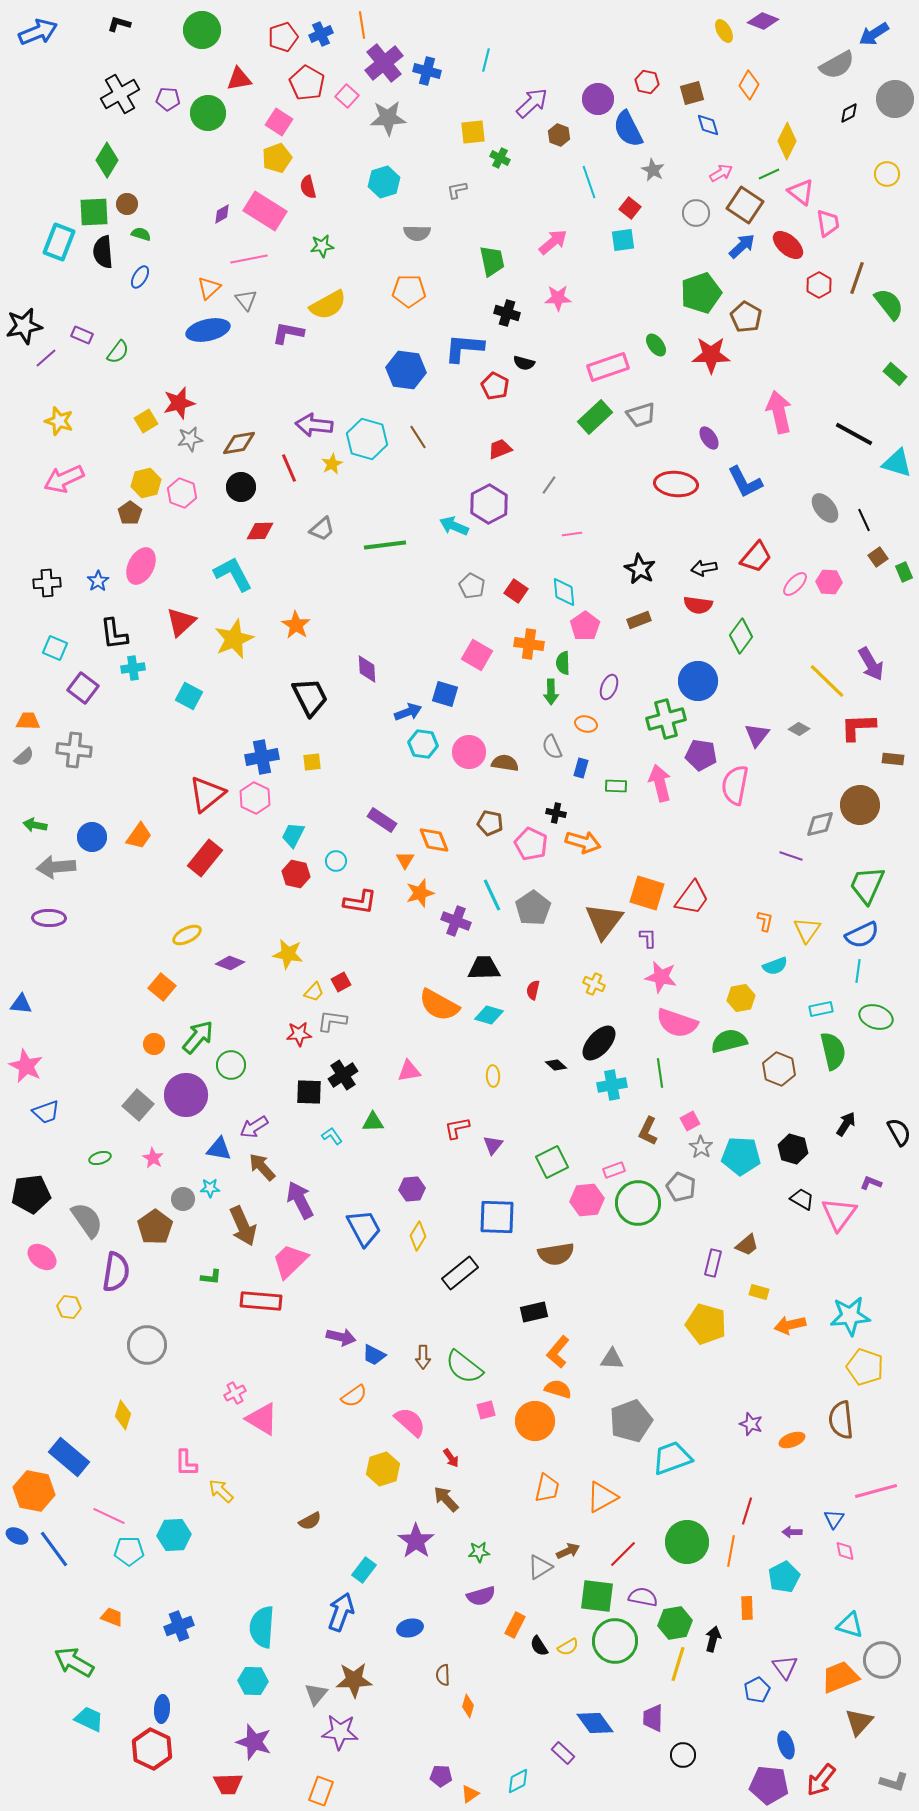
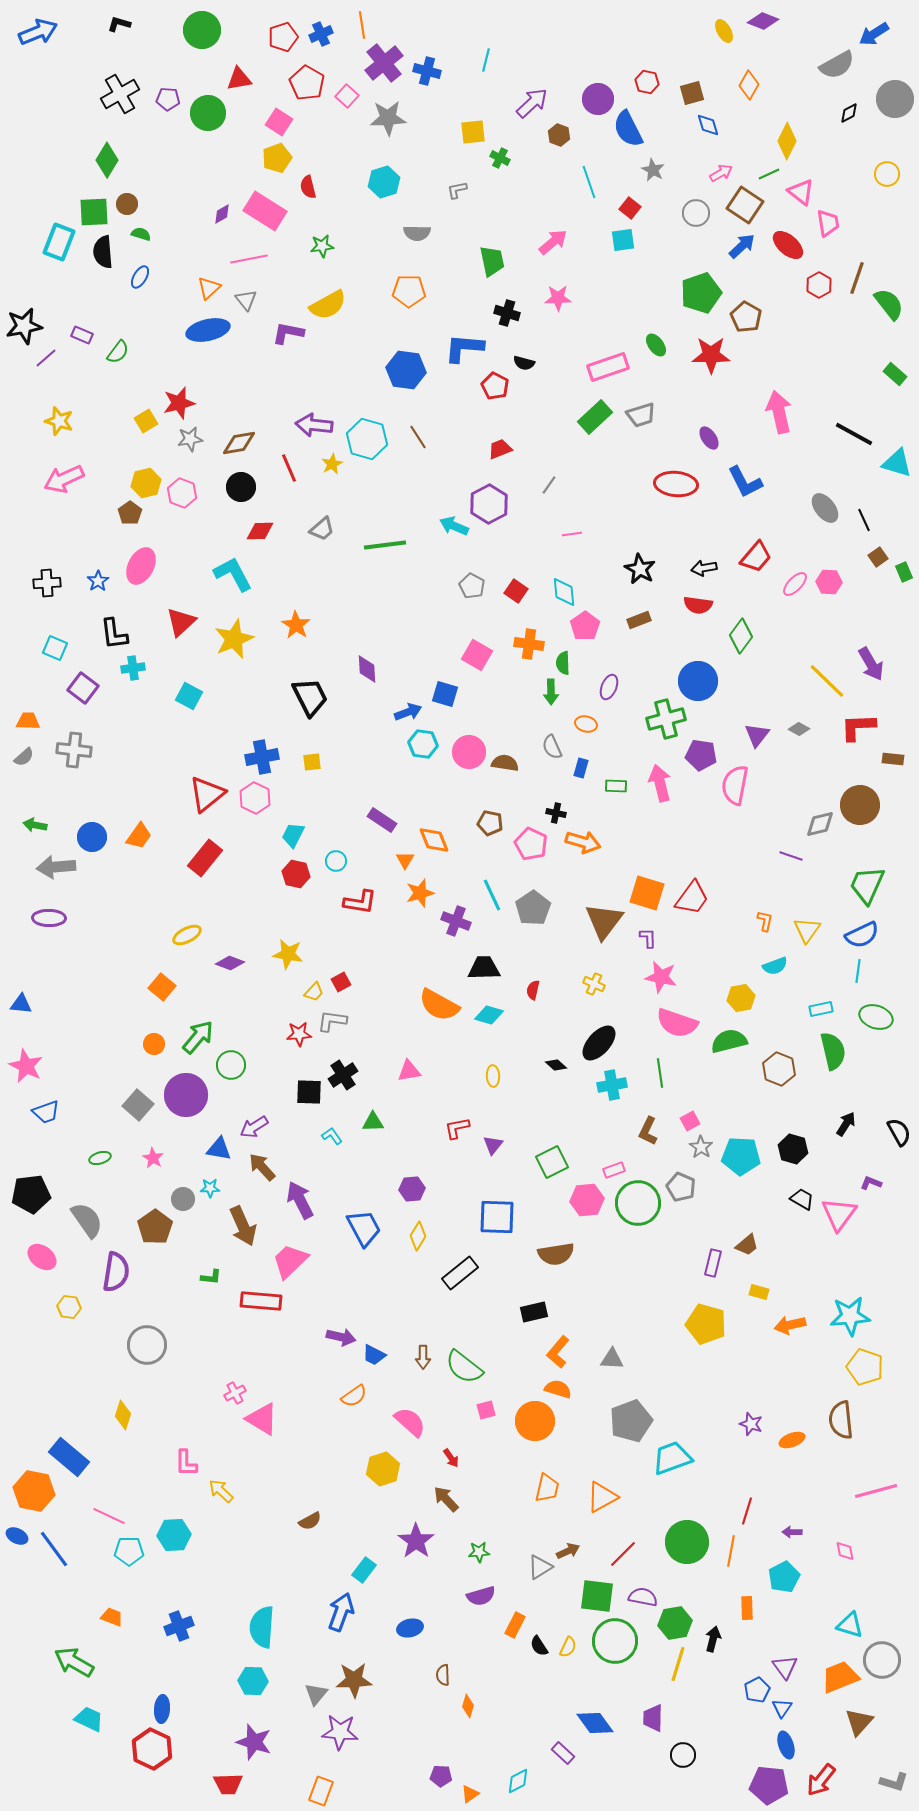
blue triangle at (834, 1519): moved 52 px left, 189 px down
yellow semicircle at (568, 1647): rotated 35 degrees counterclockwise
